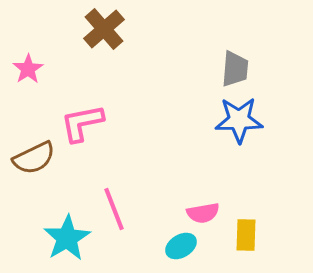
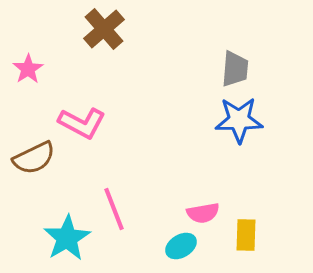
pink L-shape: rotated 141 degrees counterclockwise
